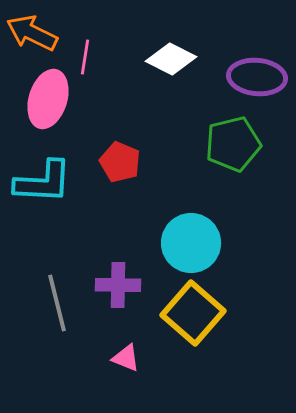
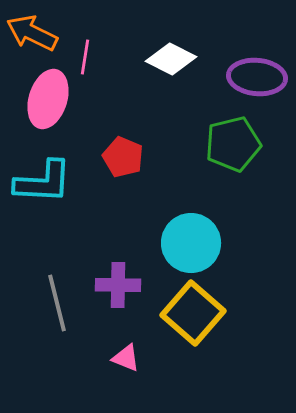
red pentagon: moved 3 px right, 5 px up
